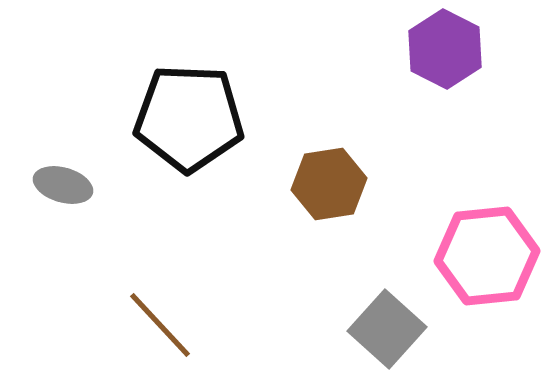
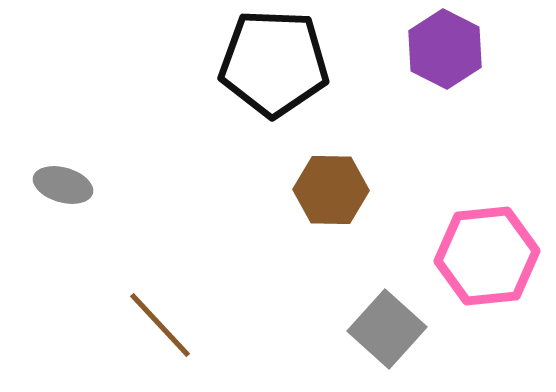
black pentagon: moved 85 px right, 55 px up
brown hexagon: moved 2 px right, 6 px down; rotated 10 degrees clockwise
